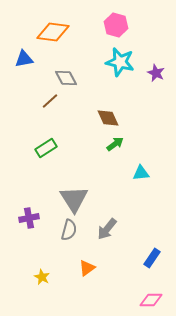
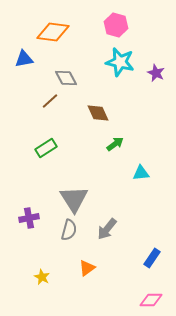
brown diamond: moved 10 px left, 5 px up
